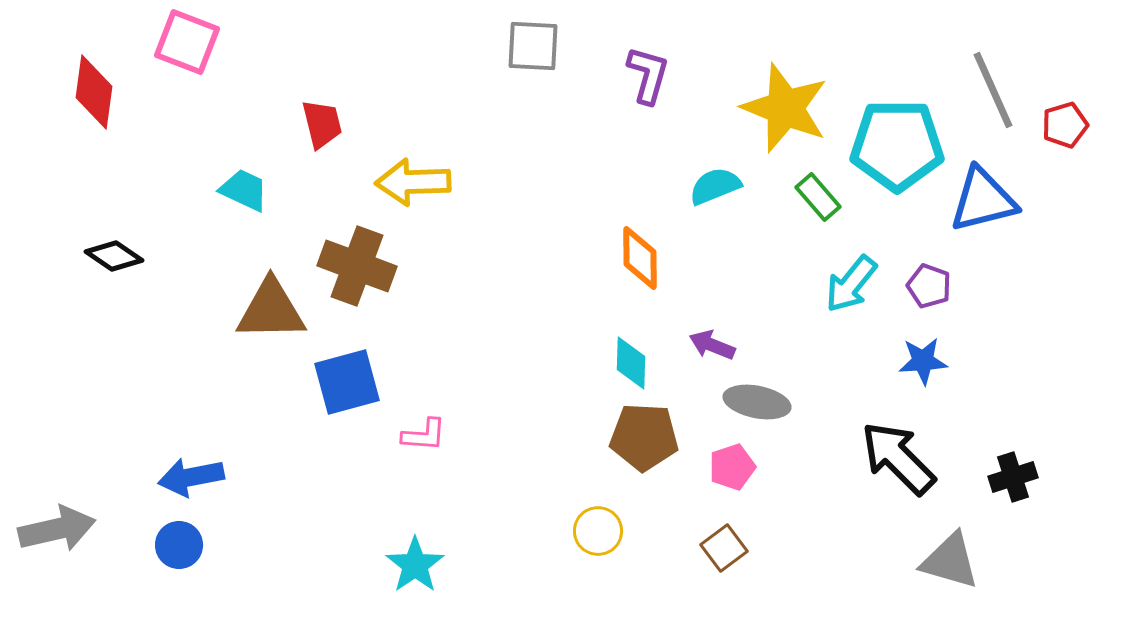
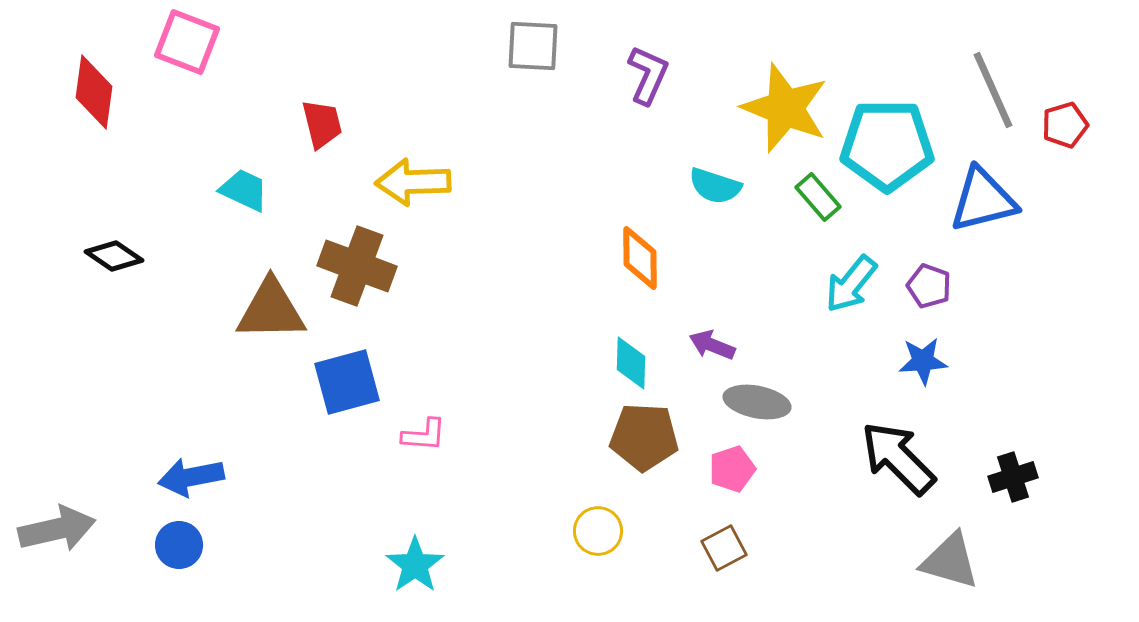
purple L-shape: rotated 8 degrees clockwise
cyan pentagon: moved 10 px left
cyan semicircle: rotated 140 degrees counterclockwise
pink pentagon: moved 2 px down
brown square: rotated 9 degrees clockwise
